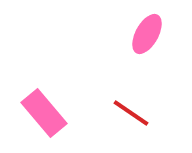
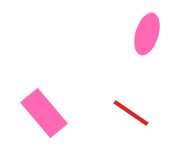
pink ellipse: rotated 12 degrees counterclockwise
